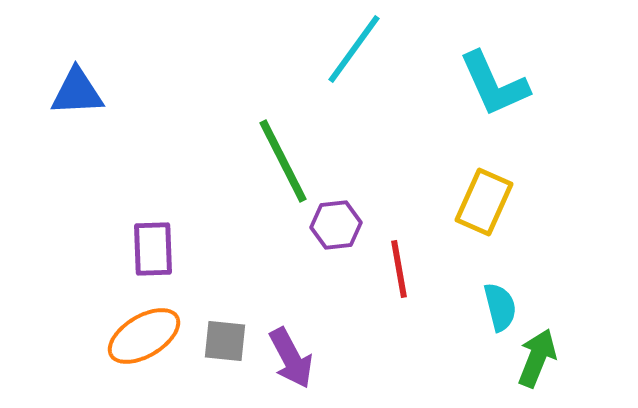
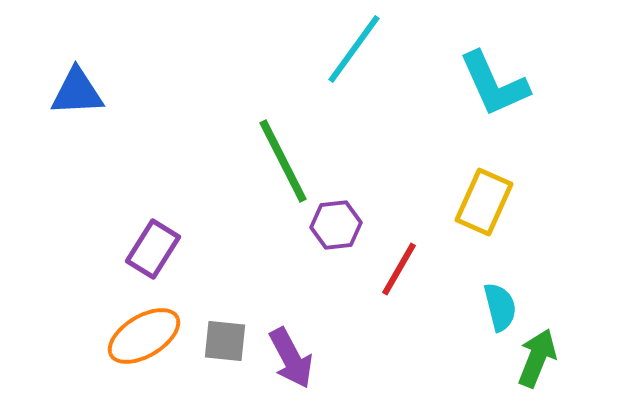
purple rectangle: rotated 34 degrees clockwise
red line: rotated 40 degrees clockwise
